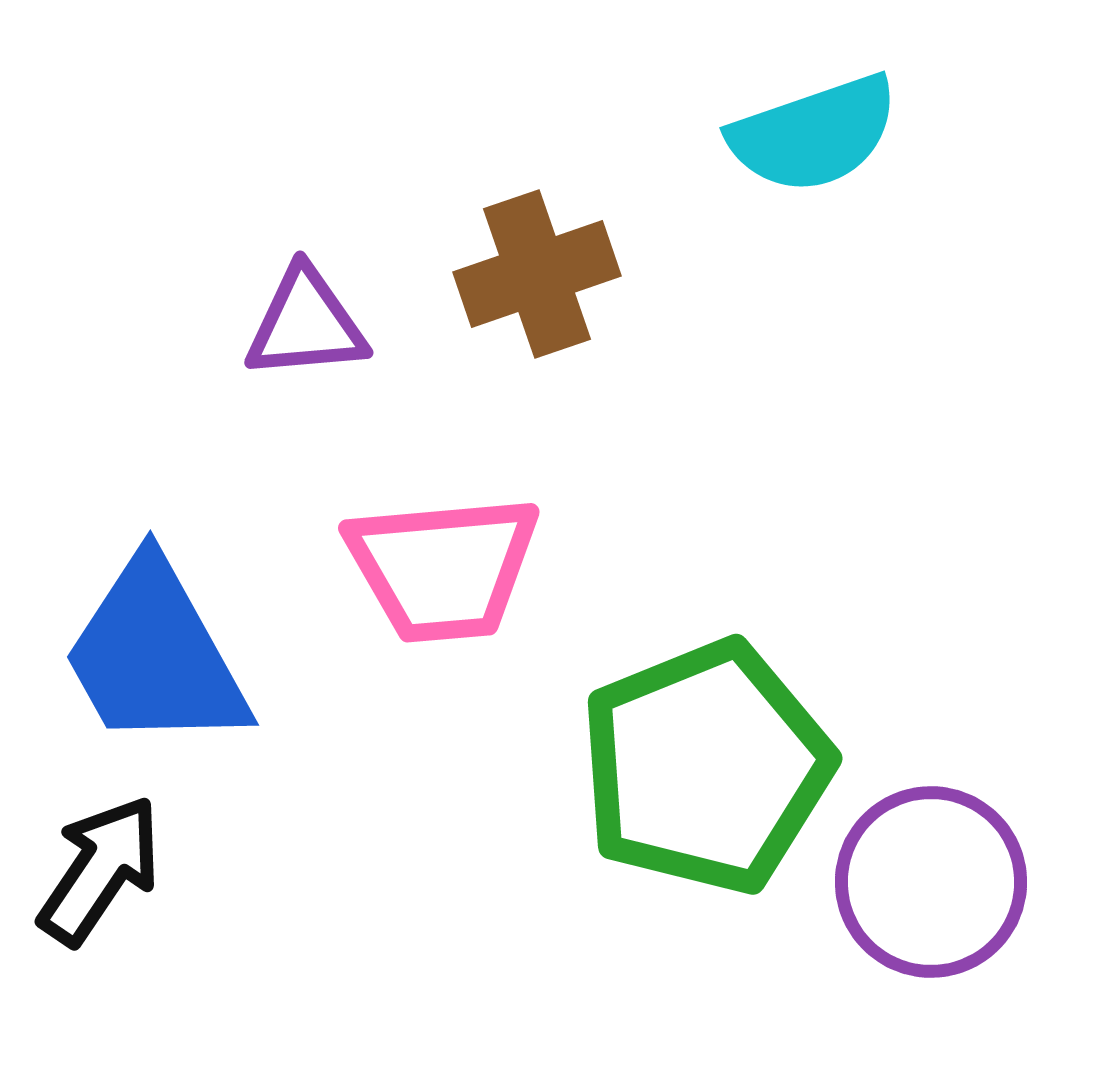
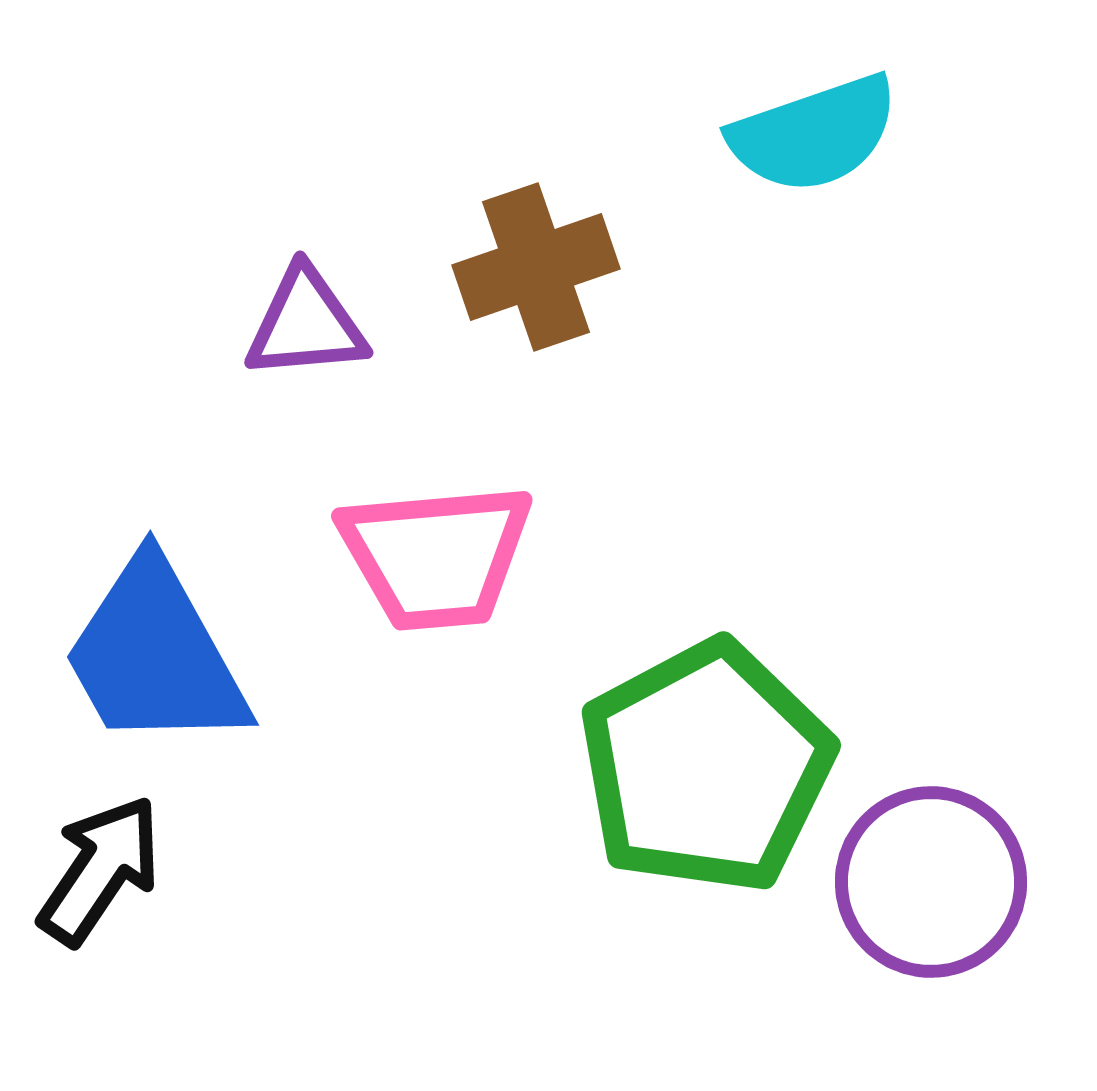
brown cross: moved 1 px left, 7 px up
pink trapezoid: moved 7 px left, 12 px up
green pentagon: rotated 6 degrees counterclockwise
